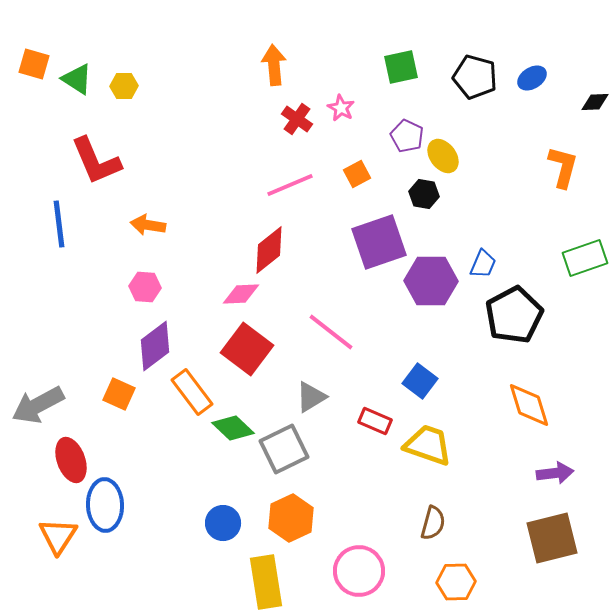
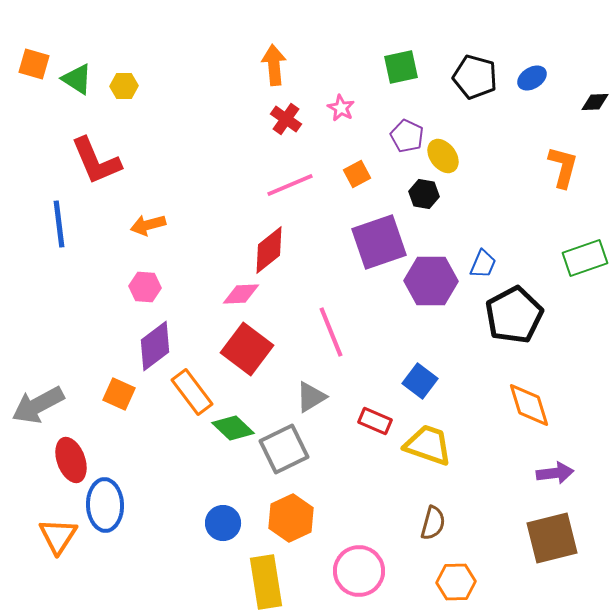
red cross at (297, 119): moved 11 px left
orange arrow at (148, 225): rotated 24 degrees counterclockwise
pink line at (331, 332): rotated 30 degrees clockwise
